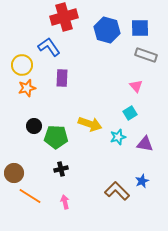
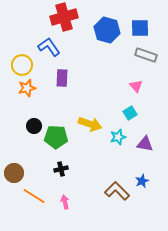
orange line: moved 4 px right
